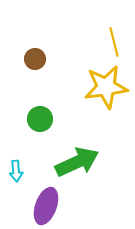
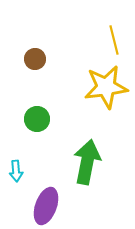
yellow line: moved 2 px up
green circle: moved 3 px left
green arrow: moved 10 px right; rotated 54 degrees counterclockwise
